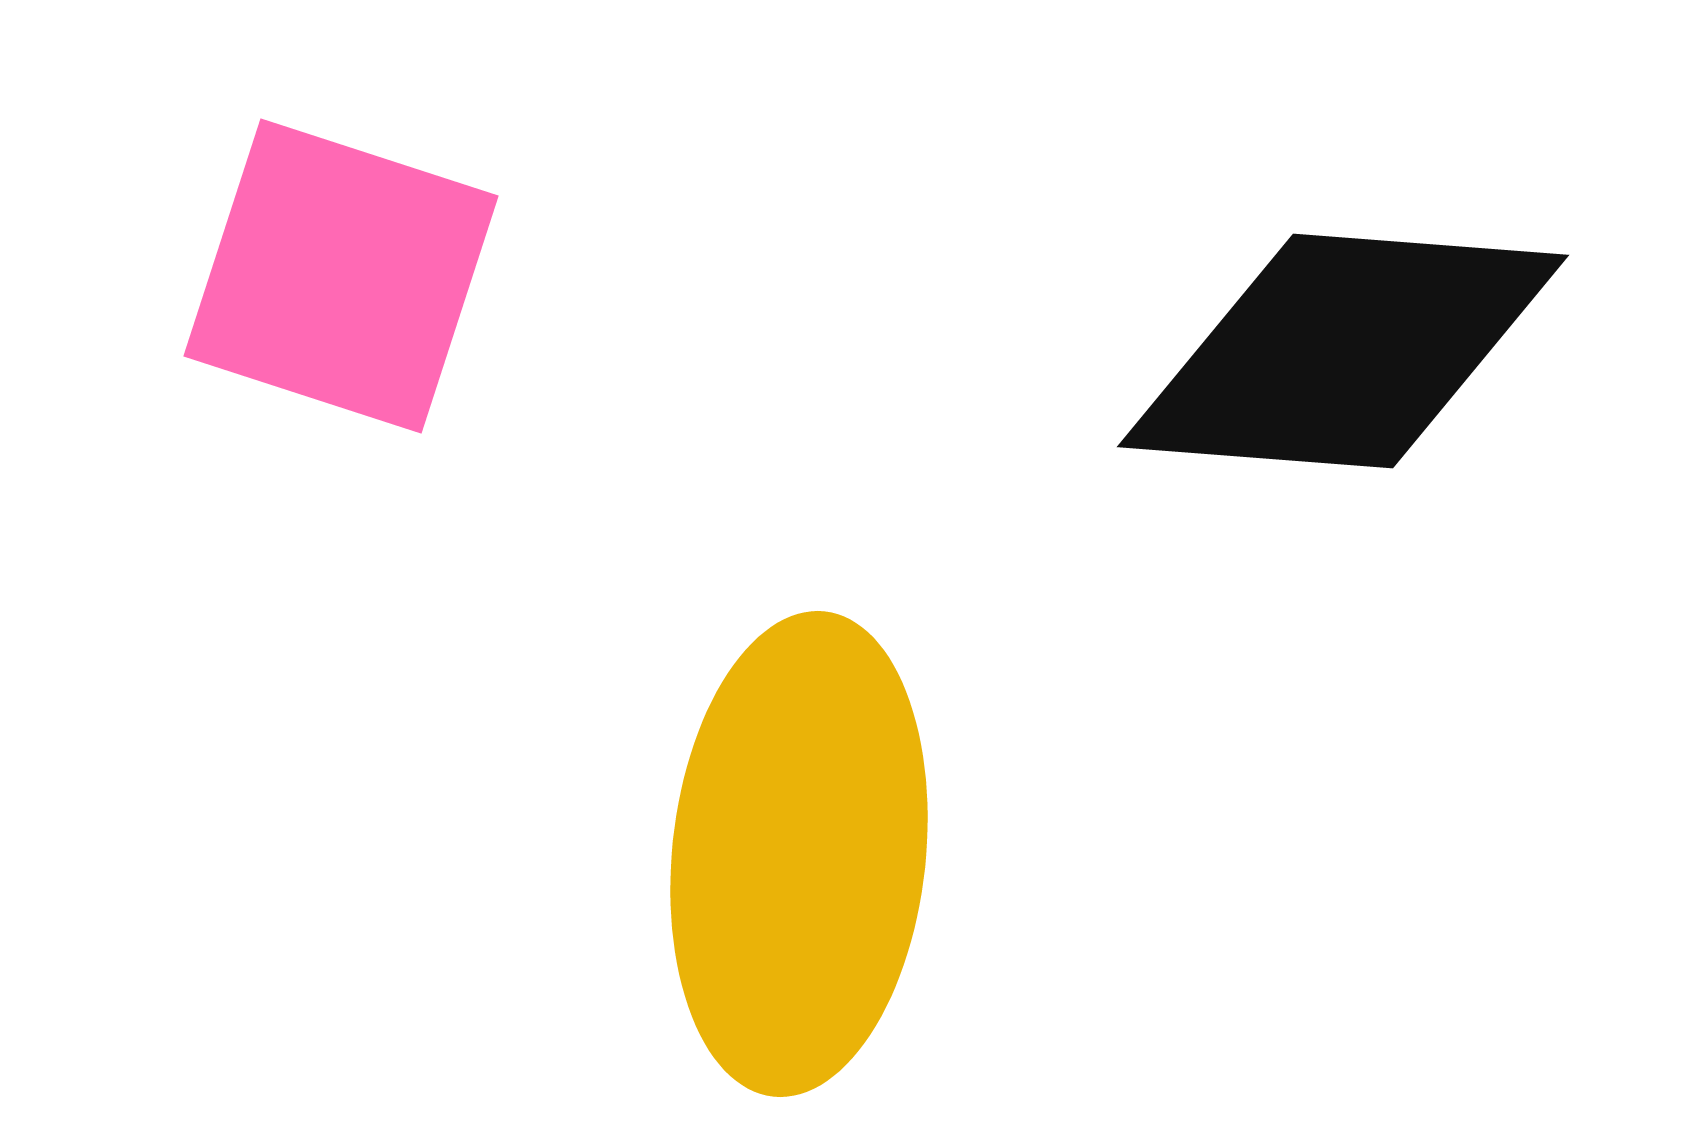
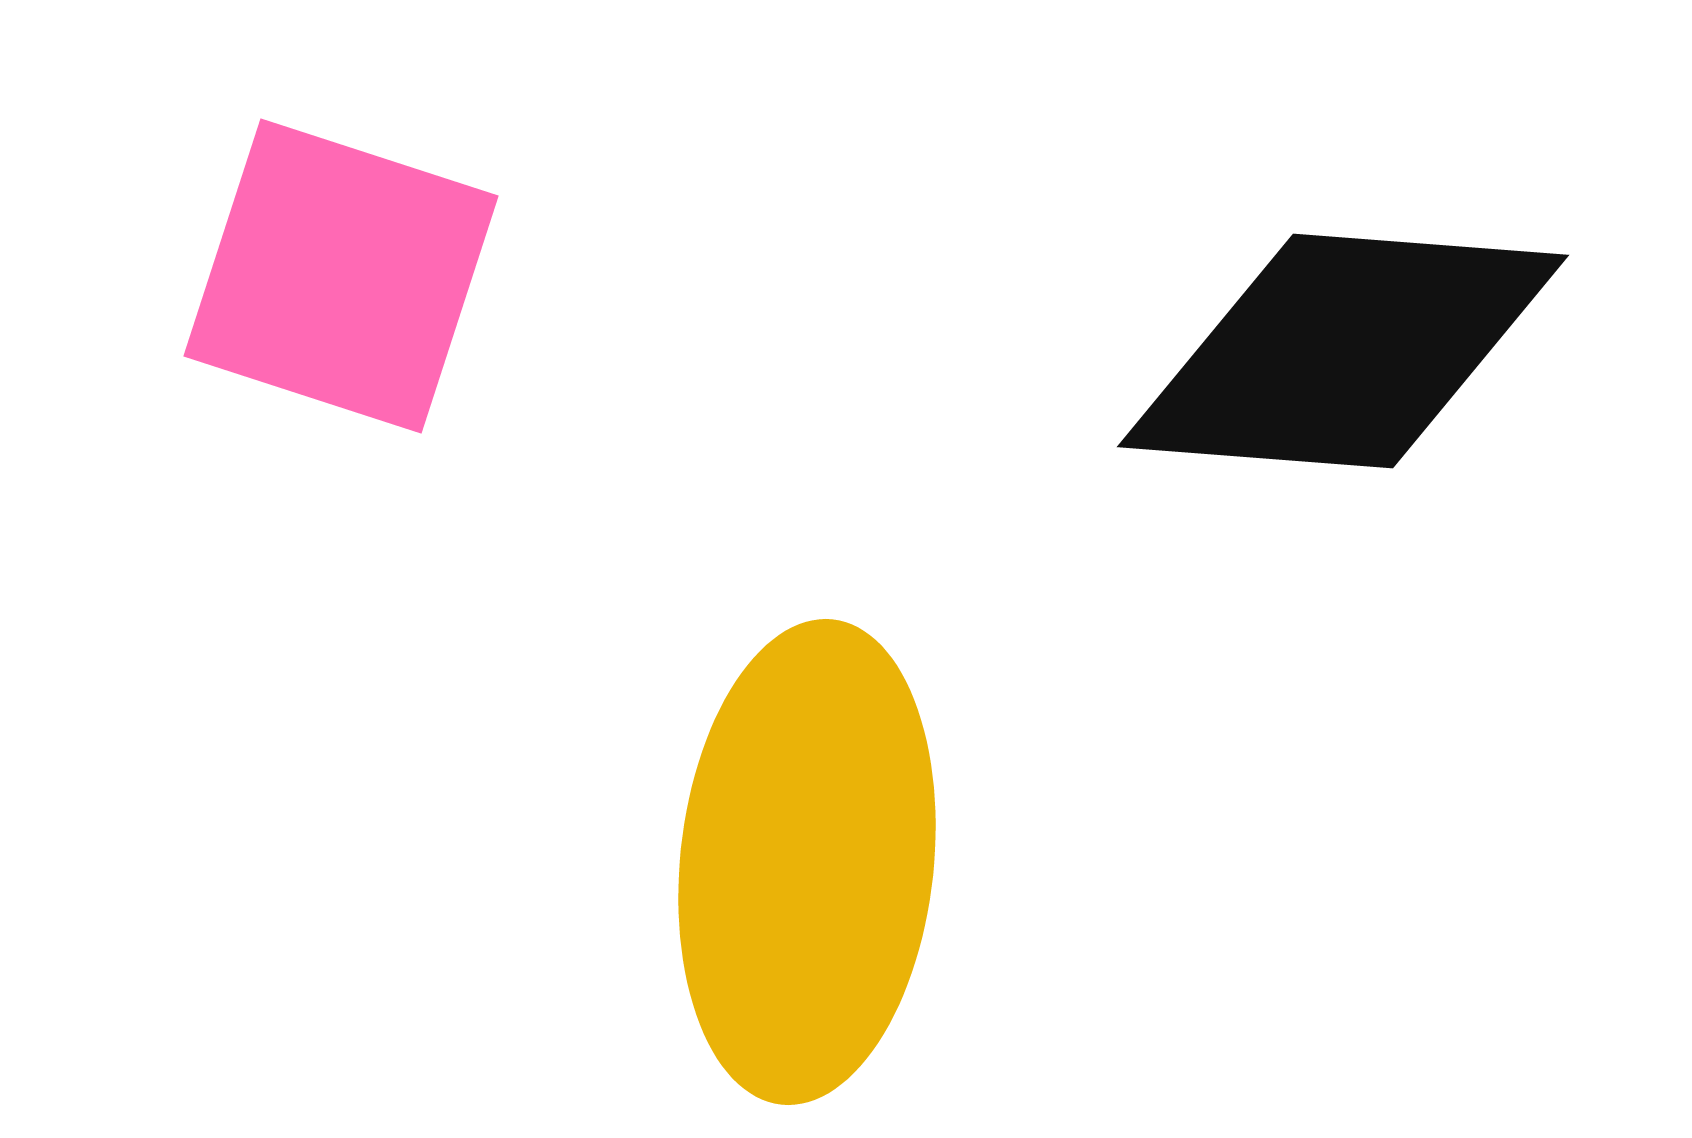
yellow ellipse: moved 8 px right, 8 px down
